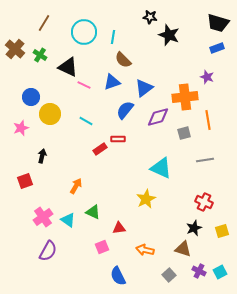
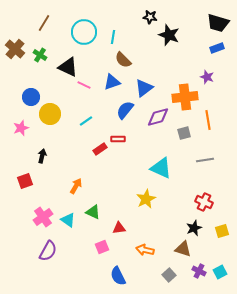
cyan line at (86, 121): rotated 64 degrees counterclockwise
